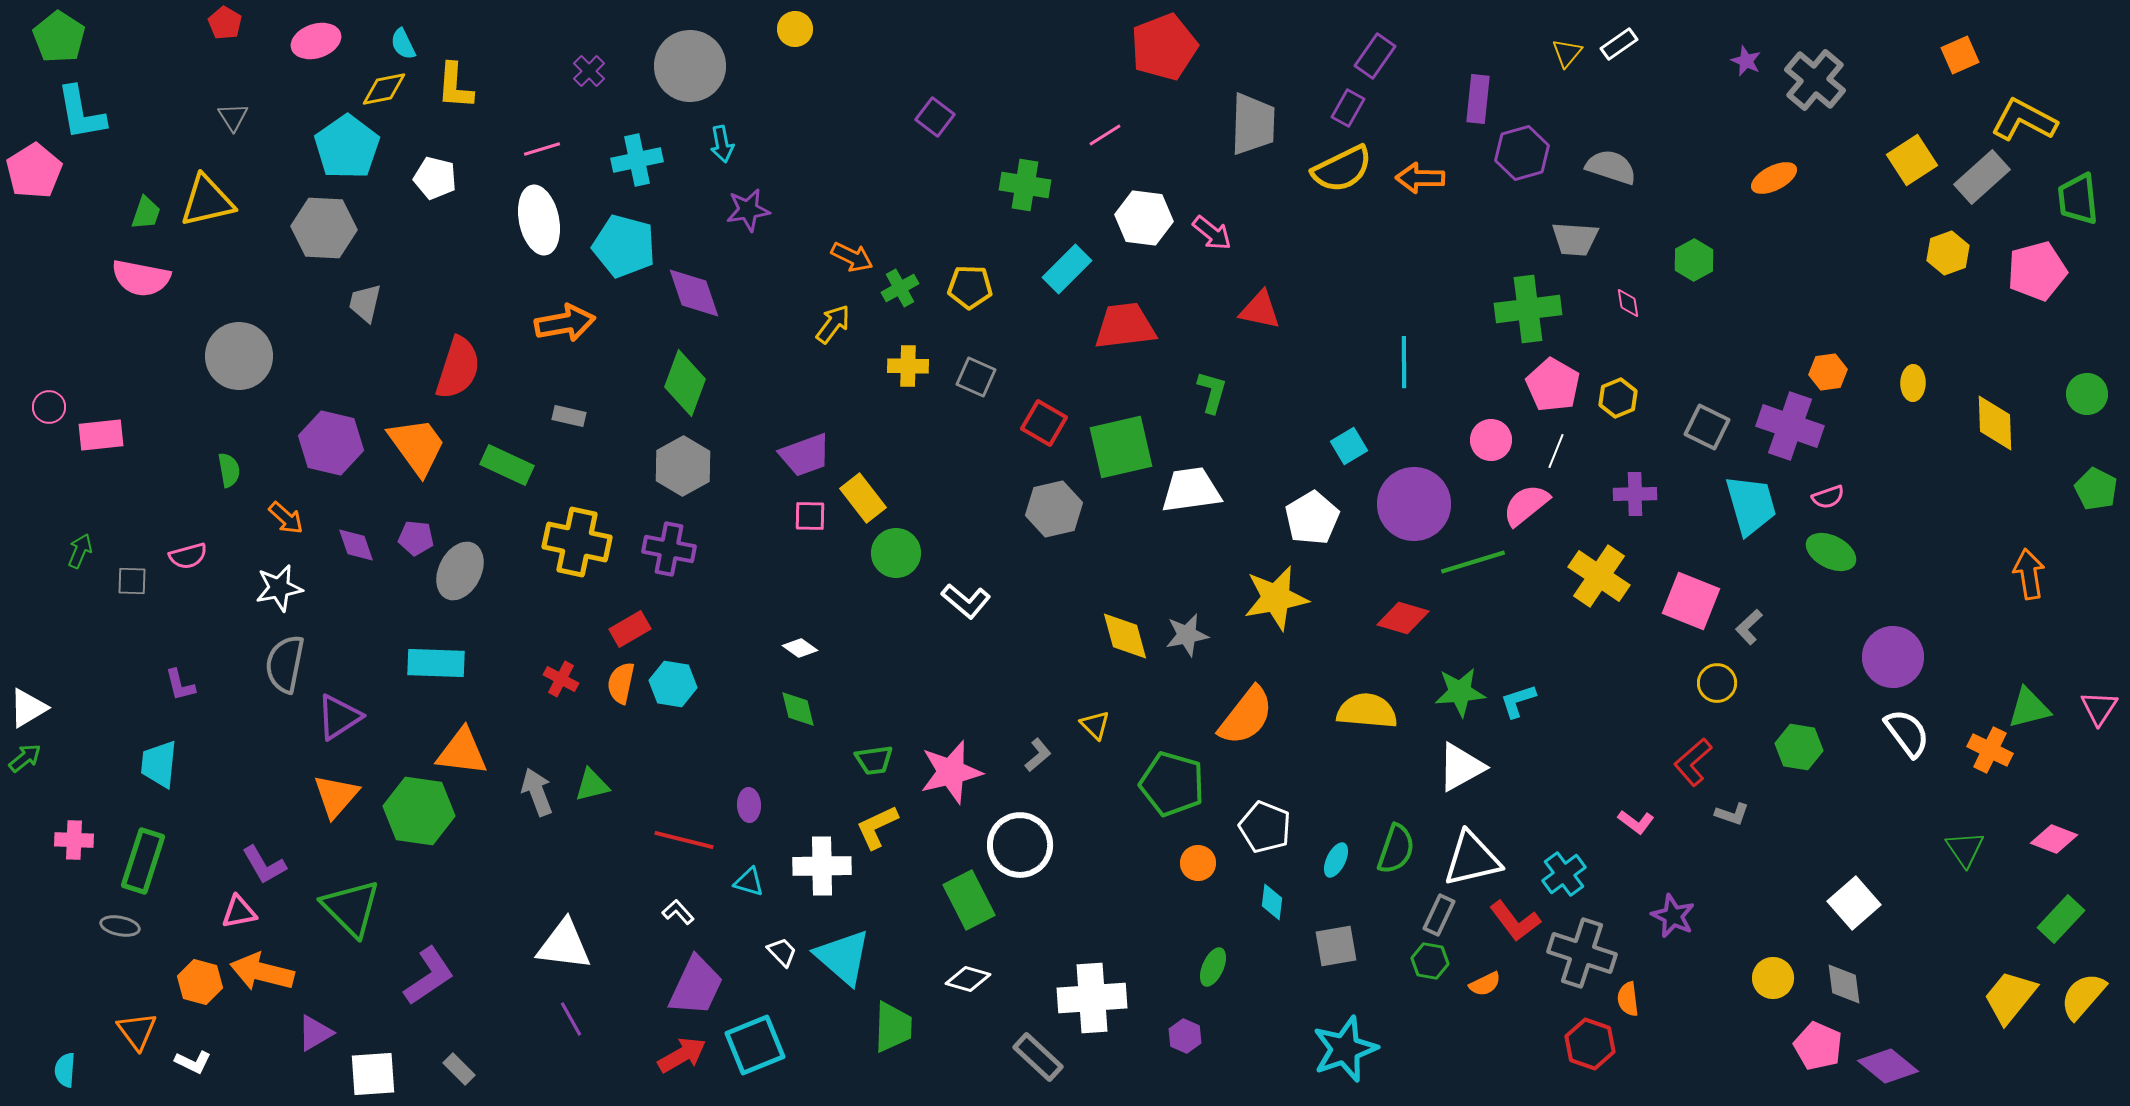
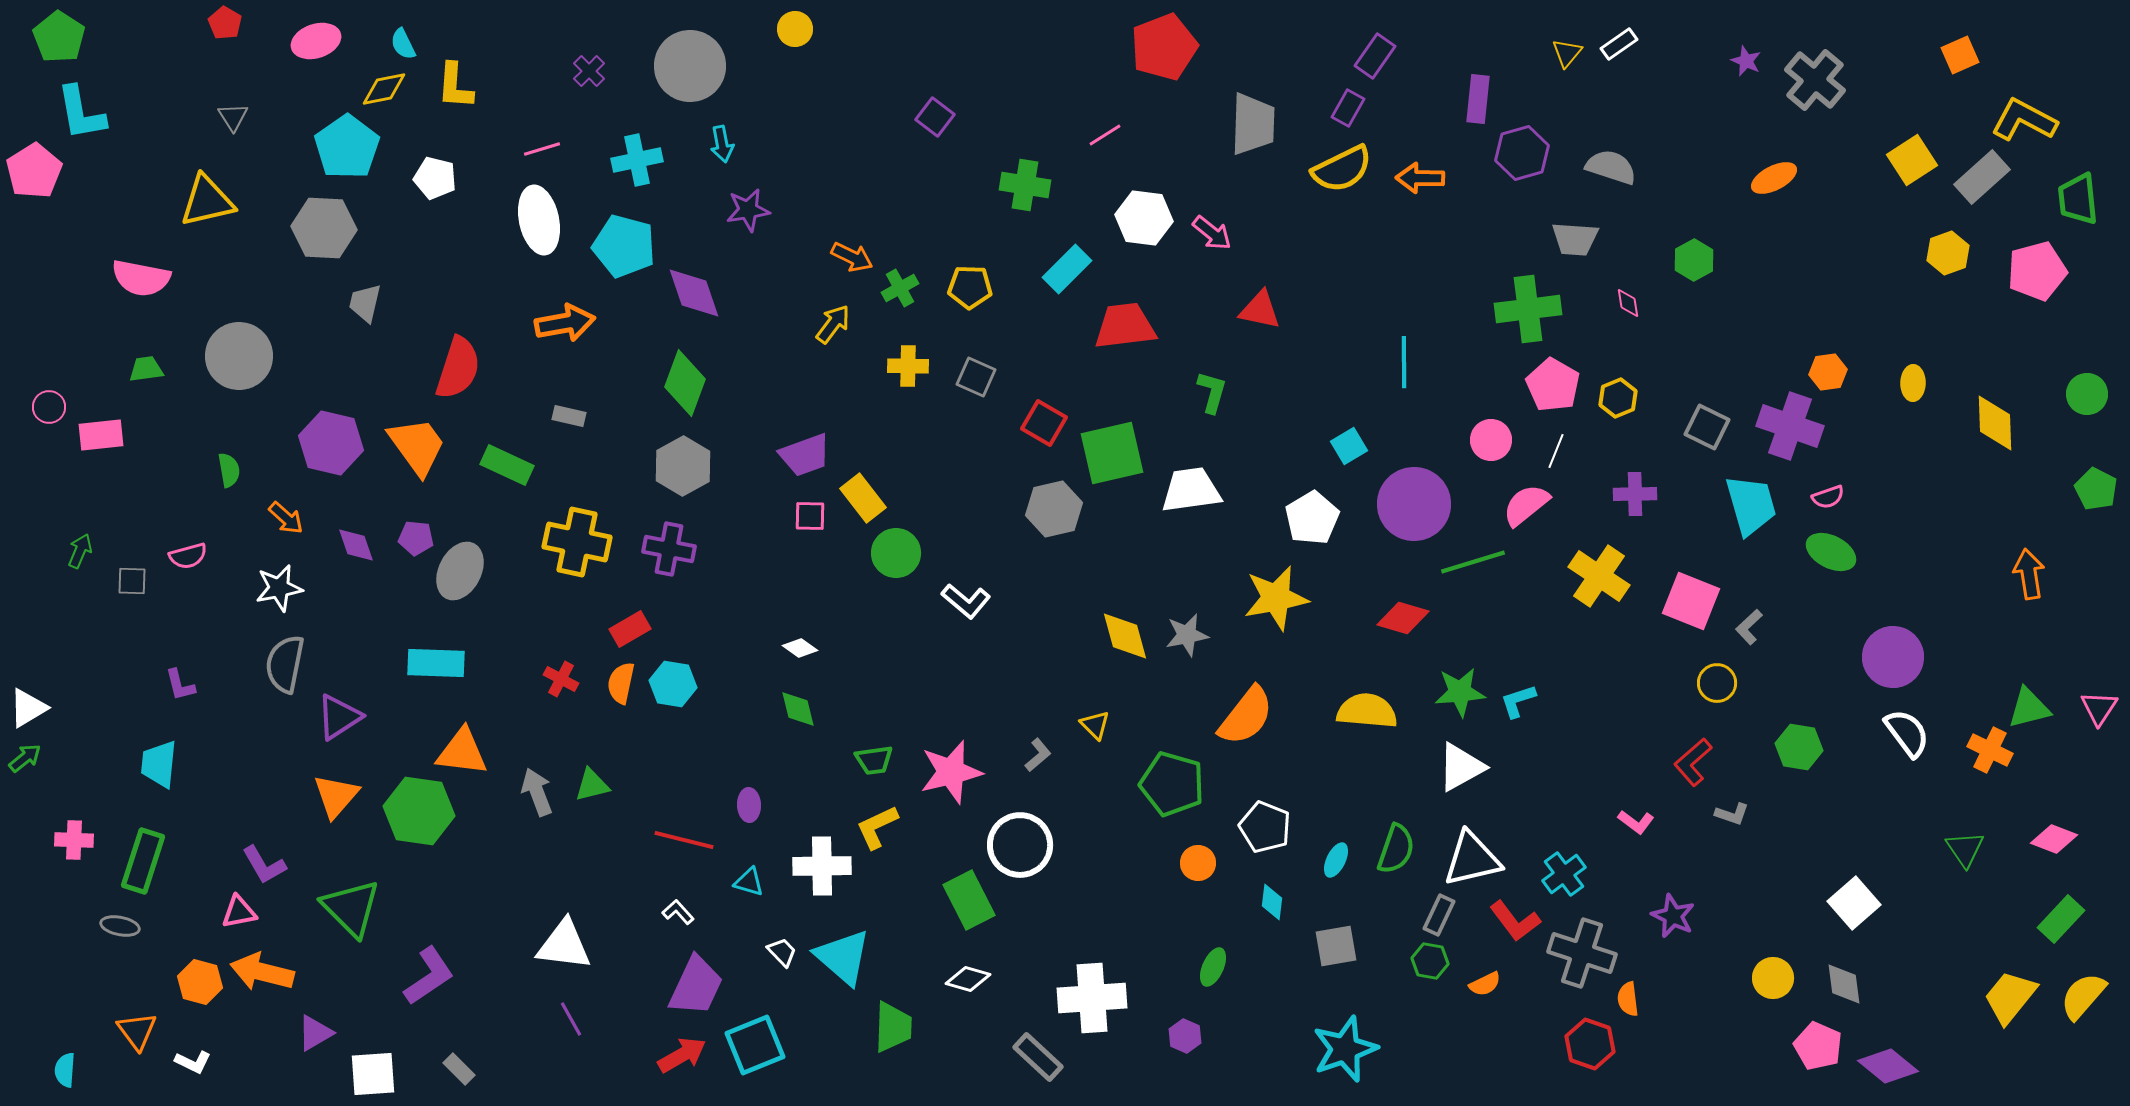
green trapezoid at (146, 213): moved 156 px down; rotated 117 degrees counterclockwise
green square at (1121, 447): moved 9 px left, 6 px down
